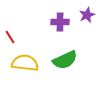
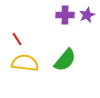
purple cross: moved 5 px right, 7 px up
red line: moved 7 px right, 2 px down
green semicircle: rotated 25 degrees counterclockwise
